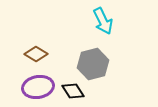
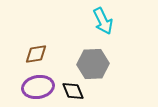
brown diamond: rotated 40 degrees counterclockwise
gray hexagon: rotated 12 degrees clockwise
black diamond: rotated 10 degrees clockwise
